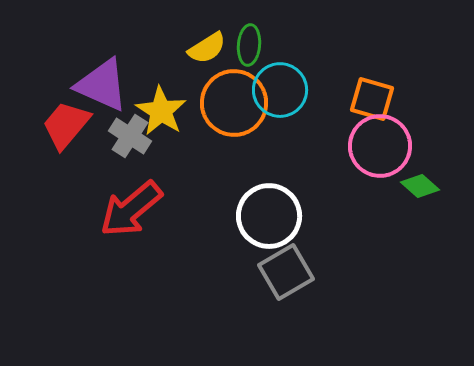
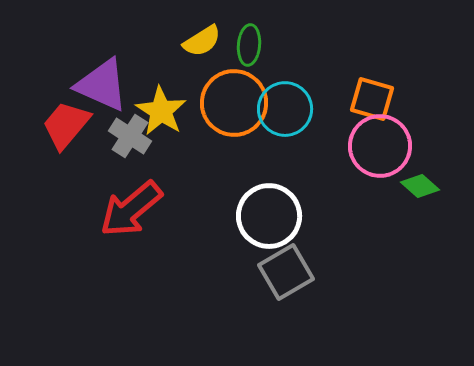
yellow semicircle: moved 5 px left, 7 px up
cyan circle: moved 5 px right, 19 px down
